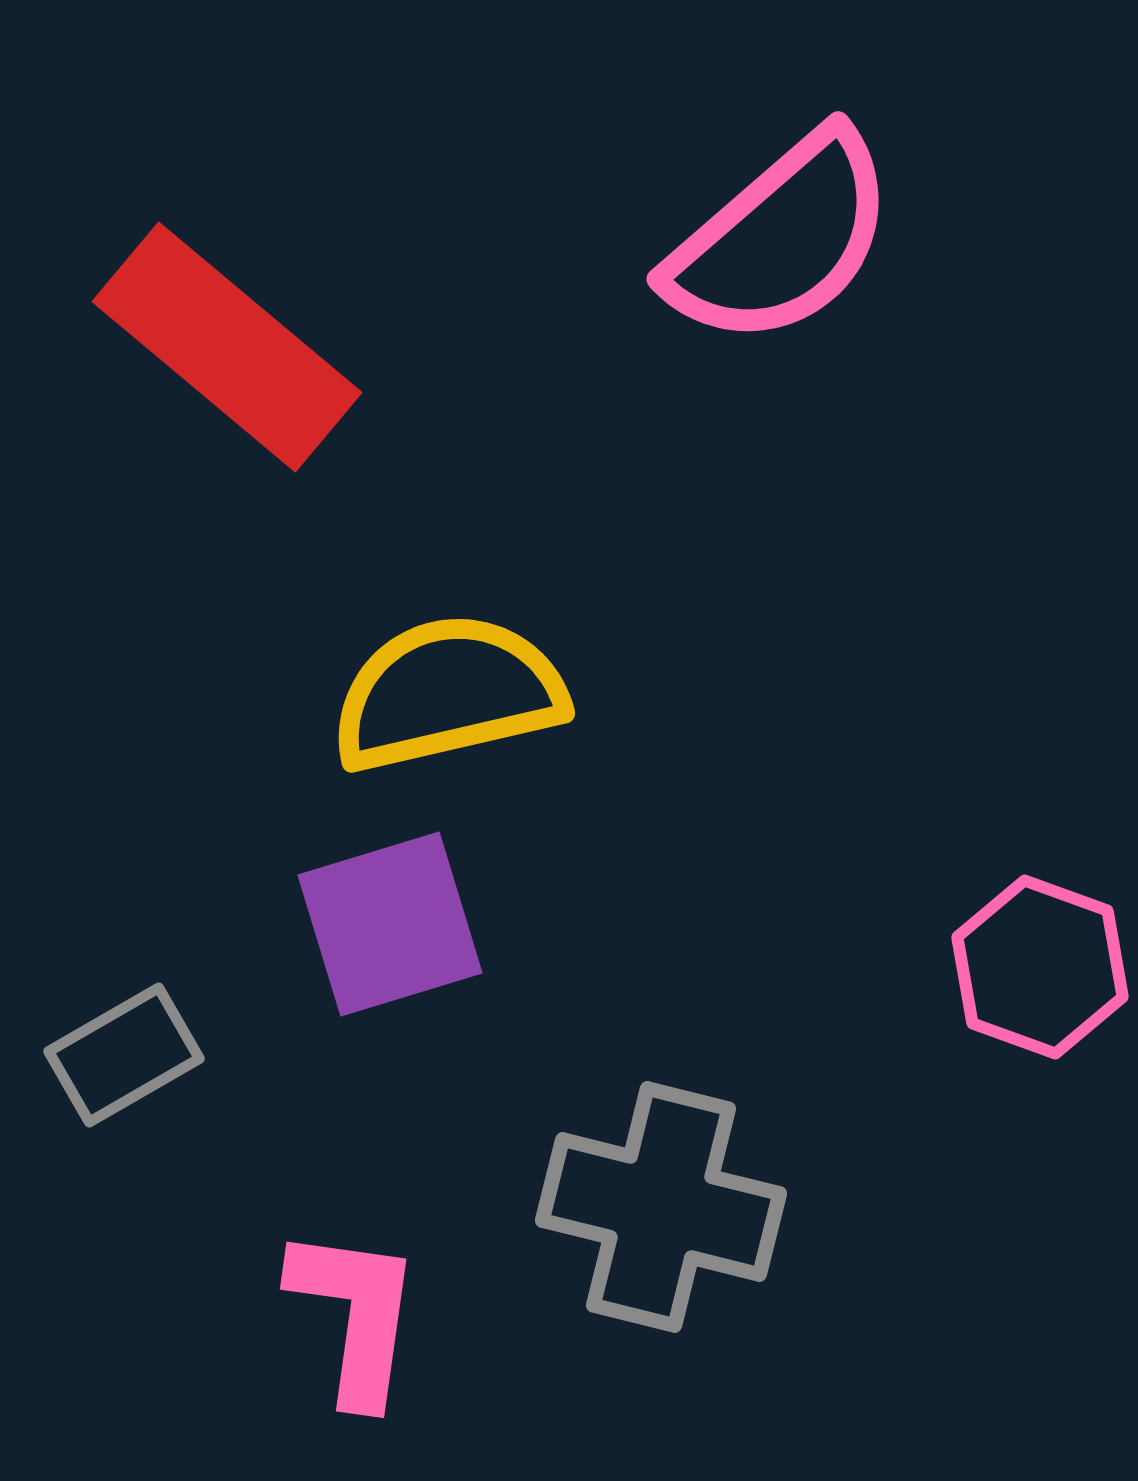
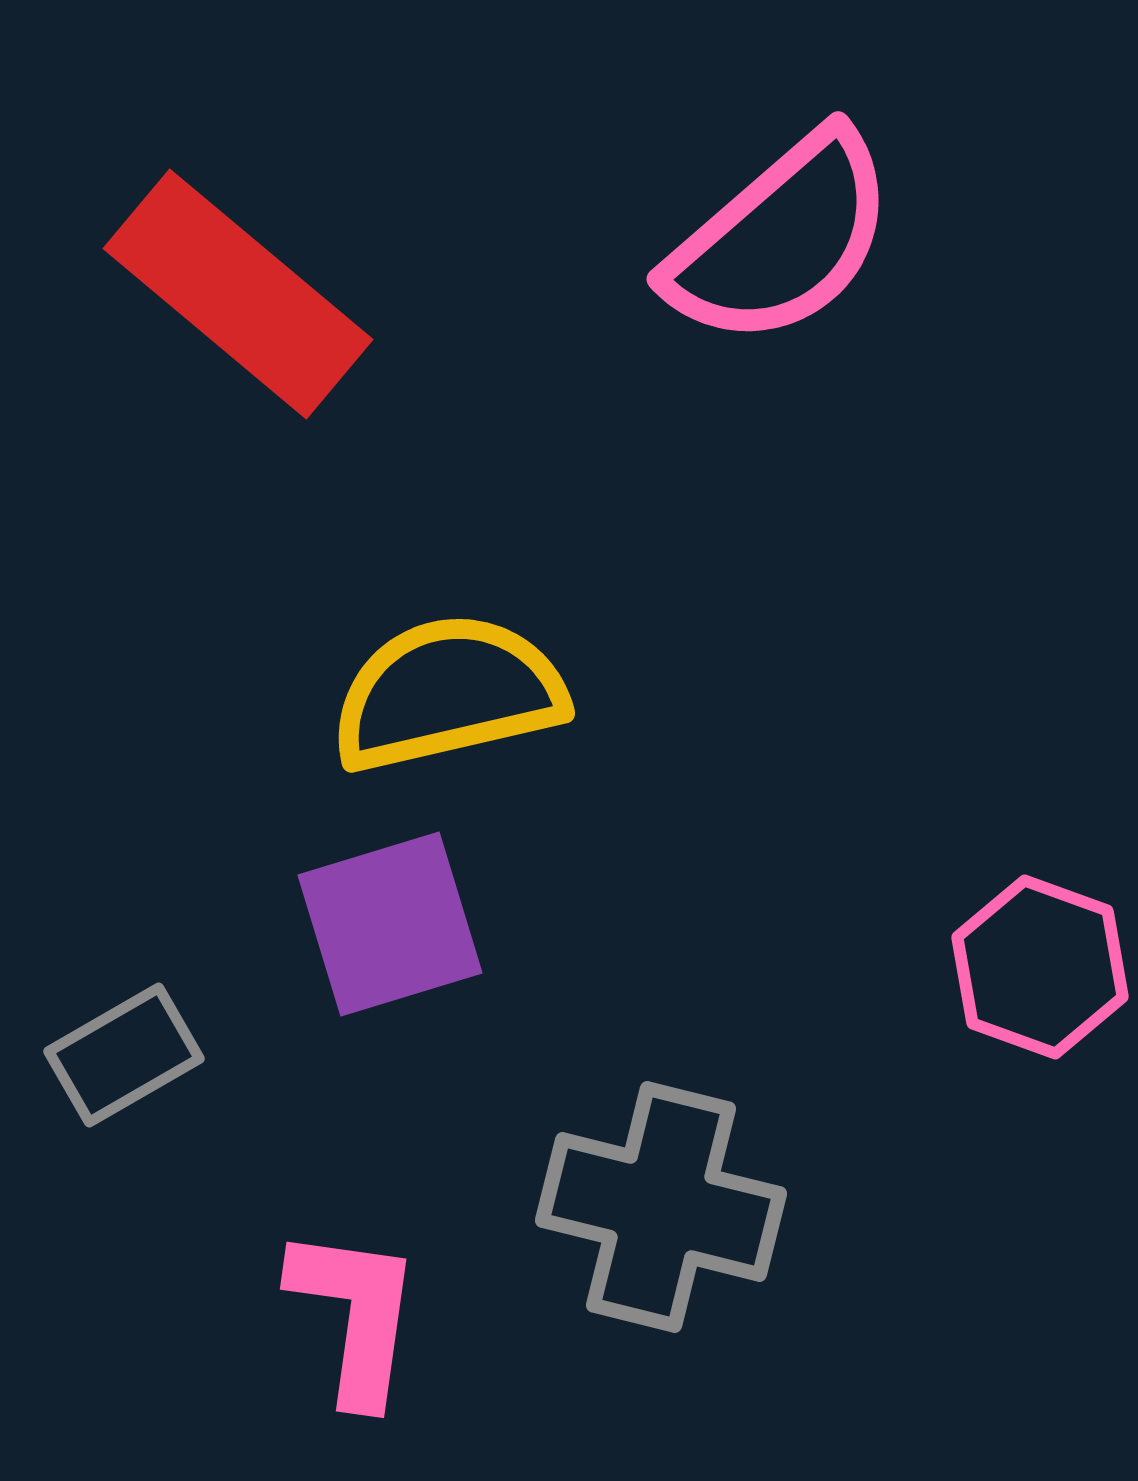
red rectangle: moved 11 px right, 53 px up
